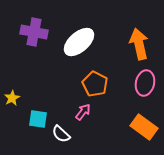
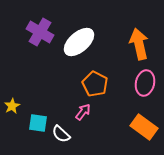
purple cross: moved 6 px right; rotated 20 degrees clockwise
yellow star: moved 8 px down
cyan square: moved 4 px down
